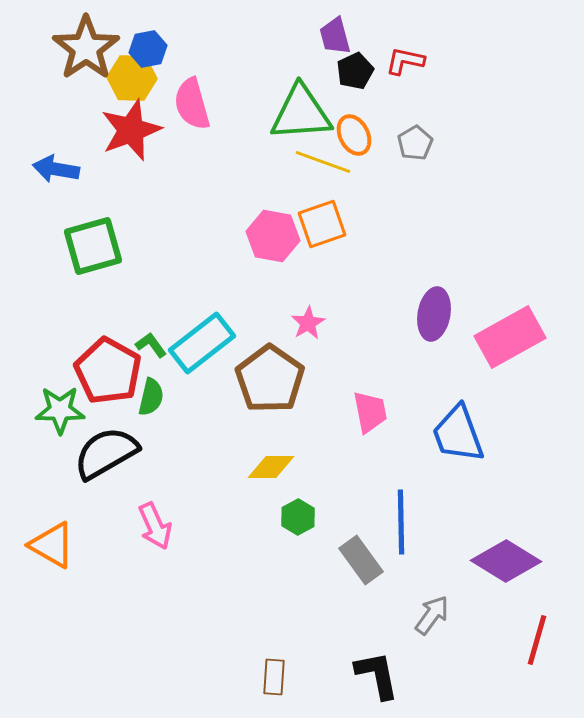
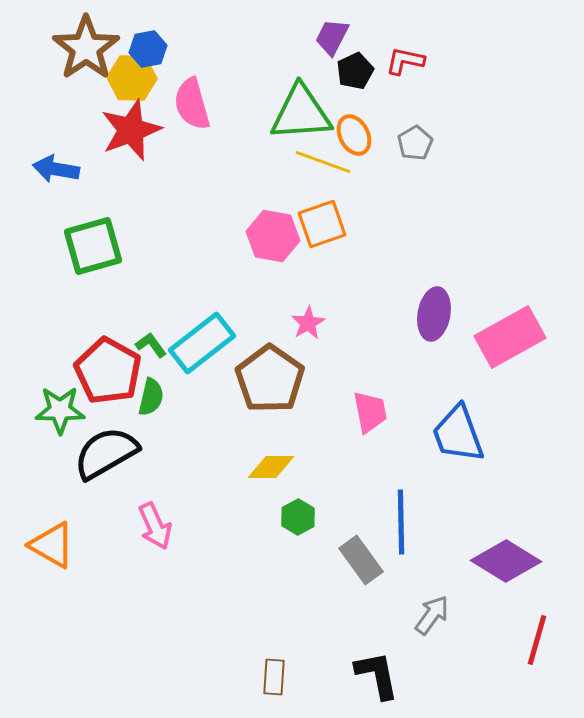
purple trapezoid: moved 3 px left, 1 px down; rotated 42 degrees clockwise
